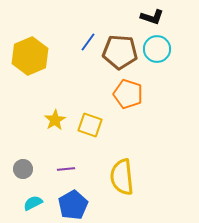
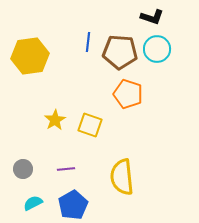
blue line: rotated 30 degrees counterclockwise
yellow hexagon: rotated 15 degrees clockwise
